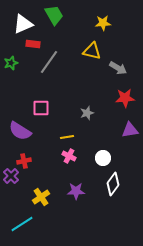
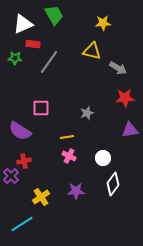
green star: moved 4 px right, 5 px up; rotated 24 degrees clockwise
